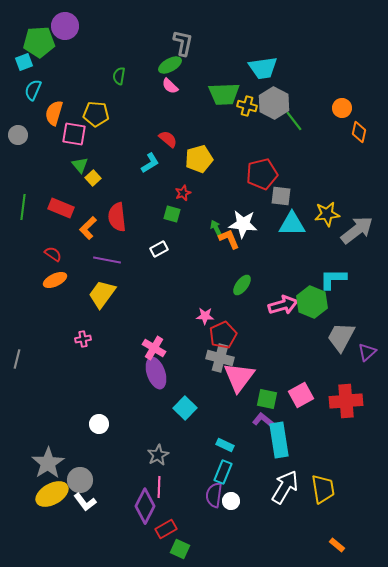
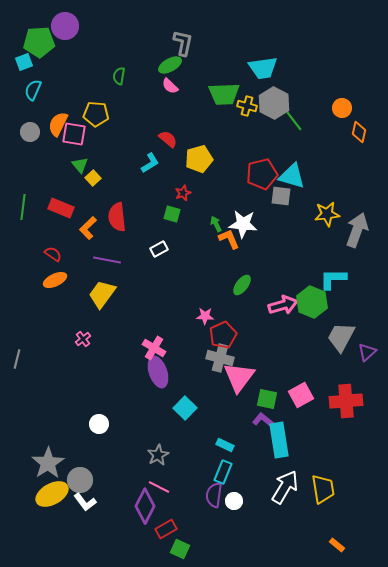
orange semicircle at (54, 113): moved 4 px right, 11 px down; rotated 10 degrees clockwise
gray circle at (18, 135): moved 12 px right, 3 px up
cyan triangle at (292, 224): moved 48 px up; rotated 16 degrees clockwise
green arrow at (216, 228): moved 4 px up
gray arrow at (357, 230): rotated 32 degrees counterclockwise
pink cross at (83, 339): rotated 28 degrees counterclockwise
purple ellipse at (156, 373): moved 2 px right, 1 px up
pink line at (159, 487): rotated 65 degrees counterclockwise
white circle at (231, 501): moved 3 px right
